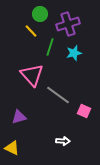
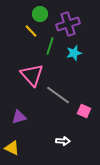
green line: moved 1 px up
